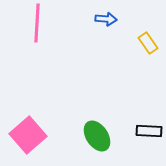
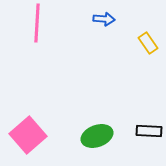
blue arrow: moved 2 px left
green ellipse: rotated 76 degrees counterclockwise
